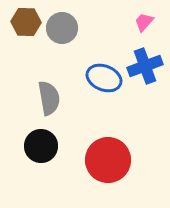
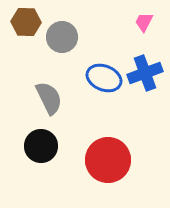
pink trapezoid: rotated 15 degrees counterclockwise
gray circle: moved 9 px down
blue cross: moved 7 px down
gray semicircle: rotated 16 degrees counterclockwise
